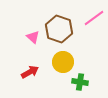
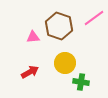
brown hexagon: moved 3 px up
pink triangle: rotated 48 degrees counterclockwise
yellow circle: moved 2 px right, 1 px down
green cross: moved 1 px right
